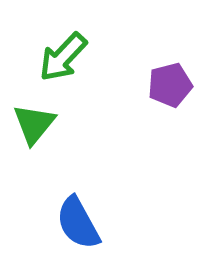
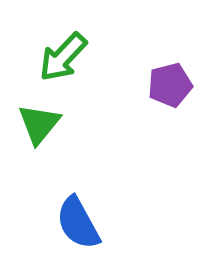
green triangle: moved 5 px right
